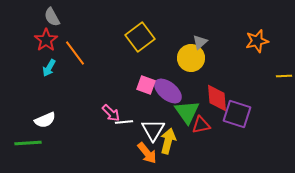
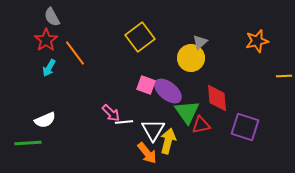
purple square: moved 8 px right, 13 px down
